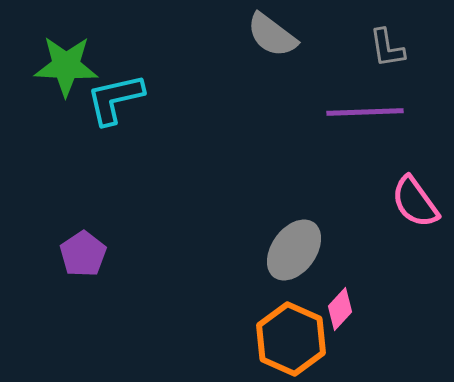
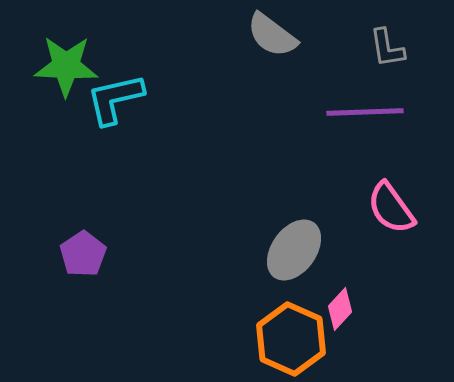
pink semicircle: moved 24 px left, 6 px down
